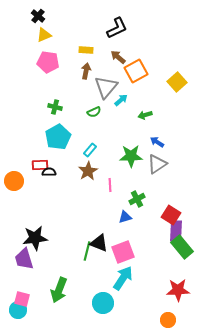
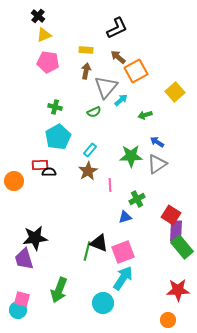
yellow square at (177, 82): moved 2 px left, 10 px down
